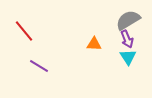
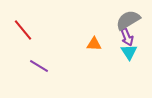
red line: moved 1 px left, 1 px up
purple arrow: moved 2 px up
cyan triangle: moved 1 px right, 5 px up
